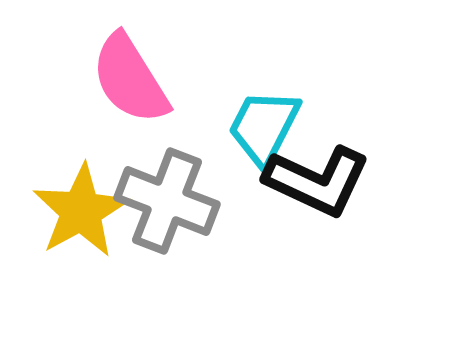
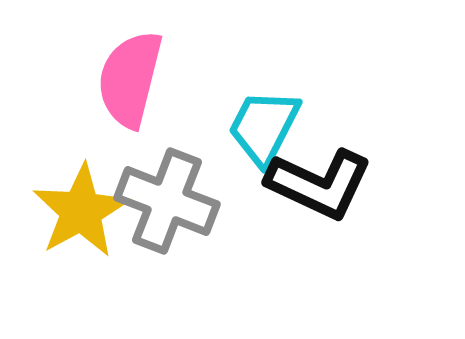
pink semicircle: rotated 46 degrees clockwise
black L-shape: moved 2 px right, 3 px down
